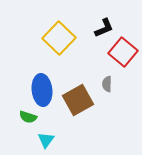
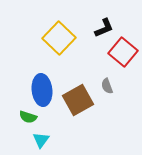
gray semicircle: moved 2 px down; rotated 21 degrees counterclockwise
cyan triangle: moved 5 px left
